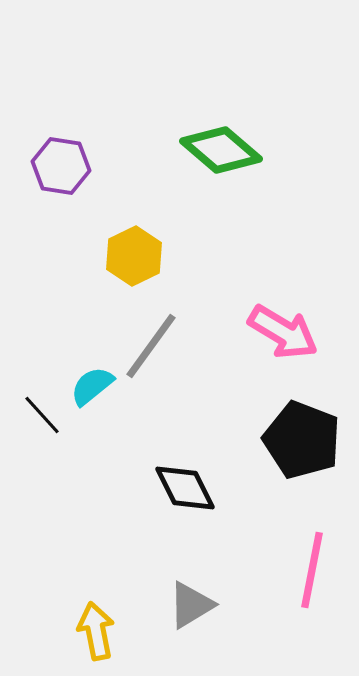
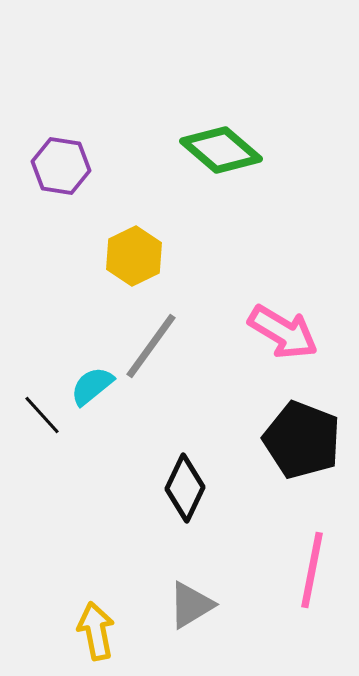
black diamond: rotated 52 degrees clockwise
